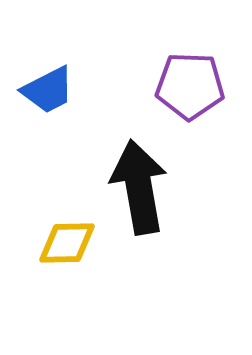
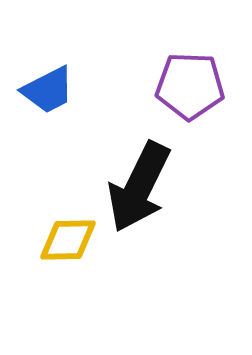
black arrow: rotated 144 degrees counterclockwise
yellow diamond: moved 1 px right, 3 px up
